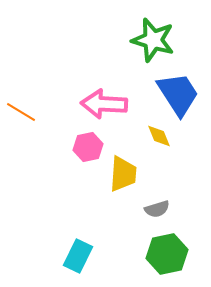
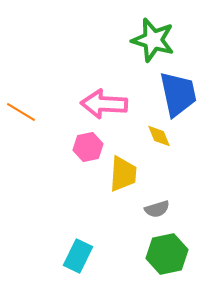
blue trapezoid: rotated 21 degrees clockwise
